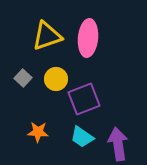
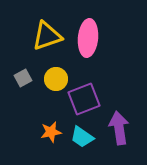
gray square: rotated 18 degrees clockwise
orange star: moved 13 px right; rotated 15 degrees counterclockwise
purple arrow: moved 1 px right, 16 px up
